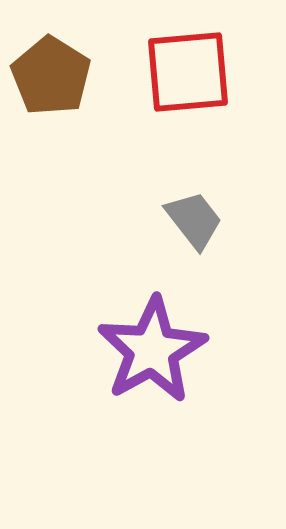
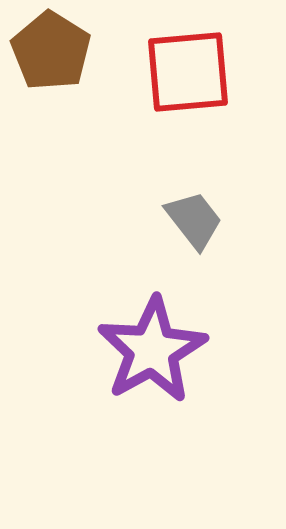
brown pentagon: moved 25 px up
